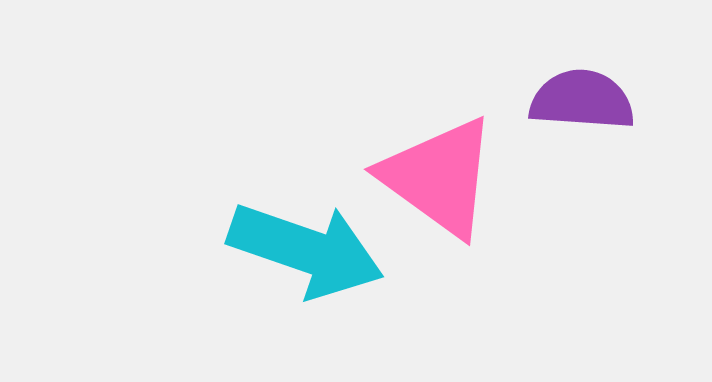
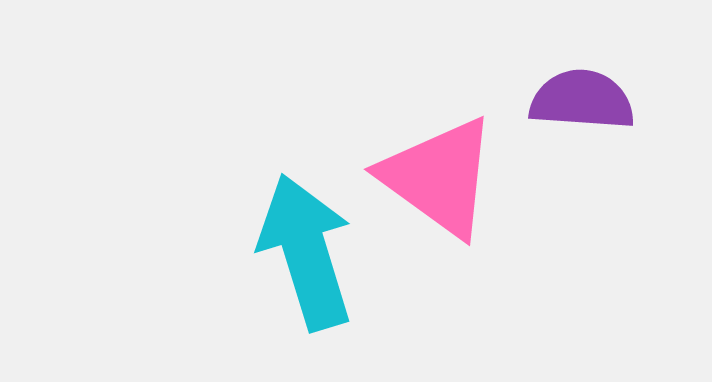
cyan arrow: moved 2 px down; rotated 126 degrees counterclockwise
